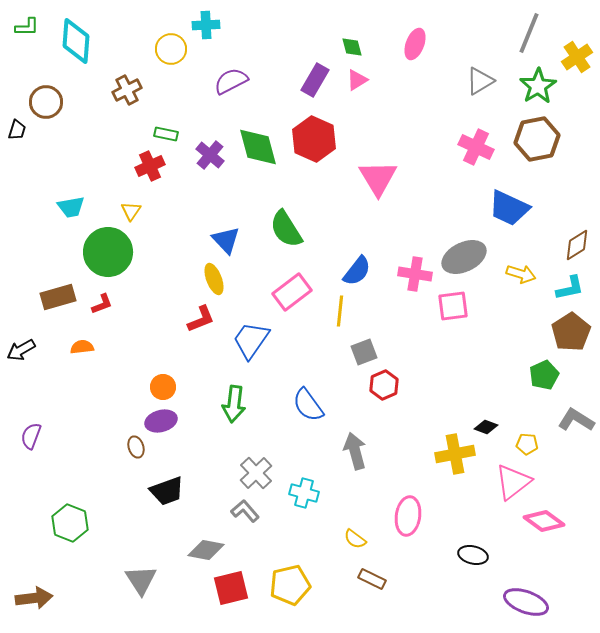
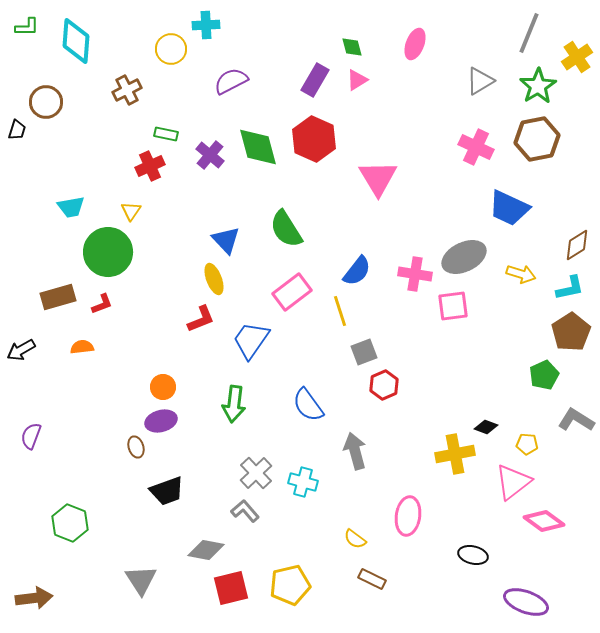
yellow line at (340, 311): rotated 24 degrees counterclockwise
cyan cross at (304, 493): moved 1 px left, 11 px up
